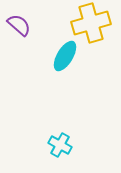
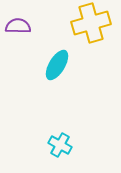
purple semicircle: moved 1 px left, 1 px down; rotated 40 degrees counterclockwise
cyan ellipse: moved 8 px left, 9 px down
